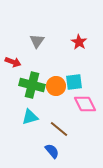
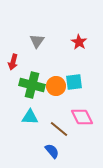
red arrow: rotated 84 degrees clockwise
pink diamond: moved 3 px left, 13 px down
cyan triangle: rotated 18 degrees clockwise
